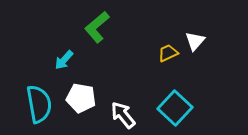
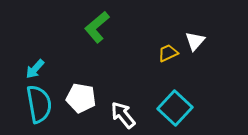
cyan arrow: moved 29 px left, 9 px down
